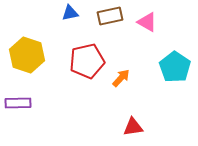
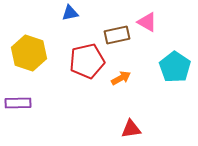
brown rectangle: moved 7 px right, 19 px down
yellow hexagon: moved 2 px right, 2 px up
orange arrow: rotated 18 degrees clockwise
red triangle: moved 2 px left, 2 px down
